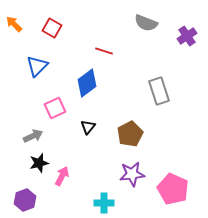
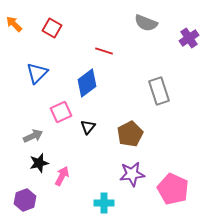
purple cross: moved 2 px right, 2 px down
blue triangle: moved 7 px down
pink square: moved 6 px right, 4 px down
